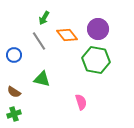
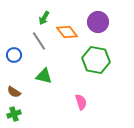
purple circle: moved 7 px up
orange diamond: moved 3 px up
green triangle: moved 2 px right, 3 px up
